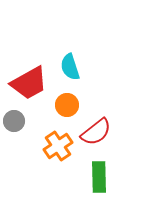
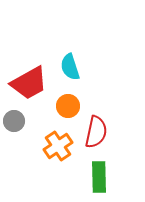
orange circle: moved 1 px right, 1 px down
red semicircle: rotated 40 degrees counterclockwise
